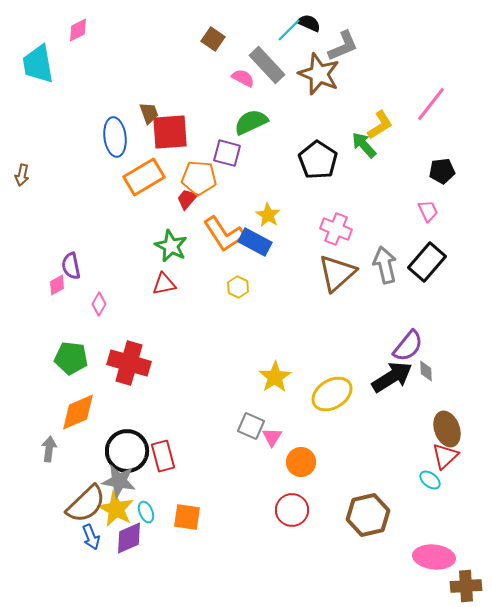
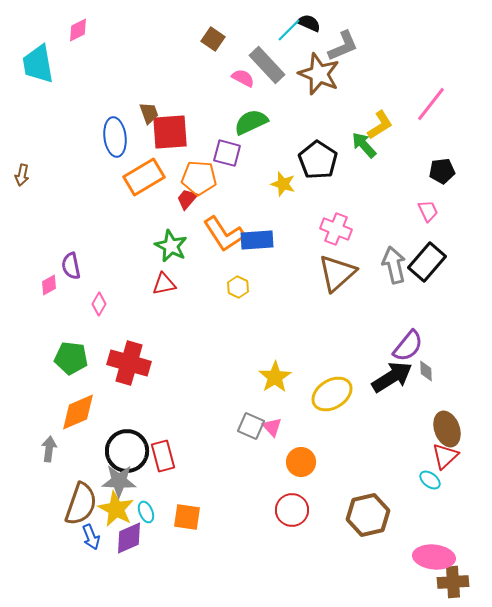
yellow star at (268, 215): moved 15 px right, 31 px up; rotated 15 degrees counterclockwise
blue rectangle at (255, 242): moved 2 px right, 2 px up; rotated 32 degrees counterclockwise
gray arrow at (385, 265): moved 9 px right
pink diamond at (57, 285): moved 8 px left
pink triangle at (272, 437): moved 10 px up; rotated 15 degrees counterclockwise
gray star at (119, 481): rotated 8 degrees counterclockwise
brown semicircle at (86, 504): moved 5 px left; rotated 27 degrees counterclockwise
brown cross at (466, 586): moved 13 px left, 4 px up
